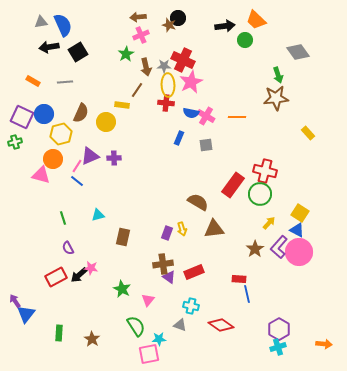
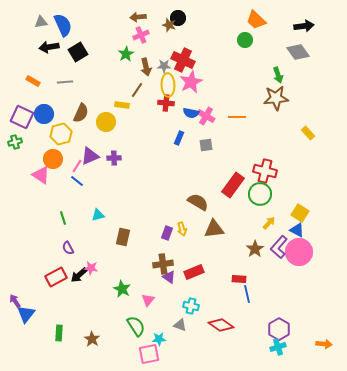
black arrow at (225, 26): moved 79 px right
pink triangle at (41, 175): rotated 18 degrees clockwise
